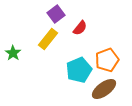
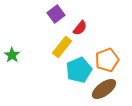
yellow rectangle: moved 14 px right, 8 px down
green star: moved 1 px left, 2 px down
